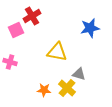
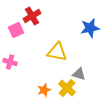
orange star: rotated 24 degrees counterclockwise
